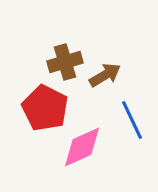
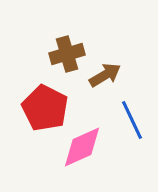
brown cross: moved 2 px right, 8 px up
